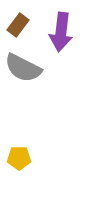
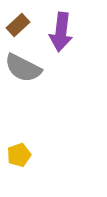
brown rectangle: rotated 10 degrees clockwise
yellow pentagon: moved 3 px up; rotated 20 degrees counterclockwise
